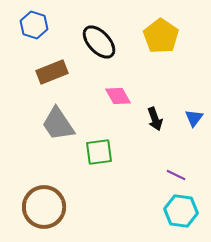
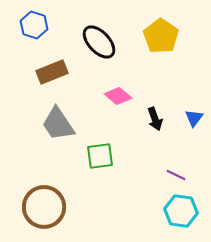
pink diamond: rotated 20 degrees counterclockwise
green square: moved 1 px right, 4 px down
